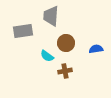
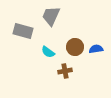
gray trapezoid: rotated 20 degrees clockwise
gray rectangle: rotated 24 degrees clockwise
brown circle: moved 9 px right, 4 px down
cyan semicircle: moved 1 px right, 4 px up
